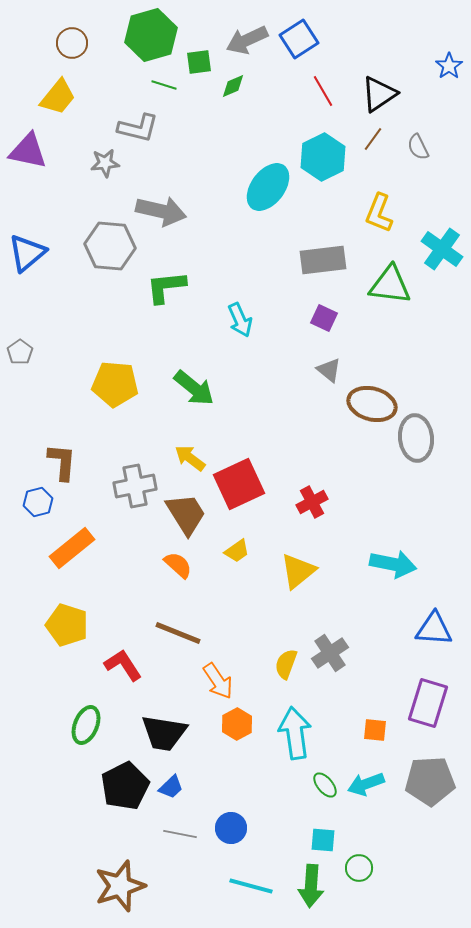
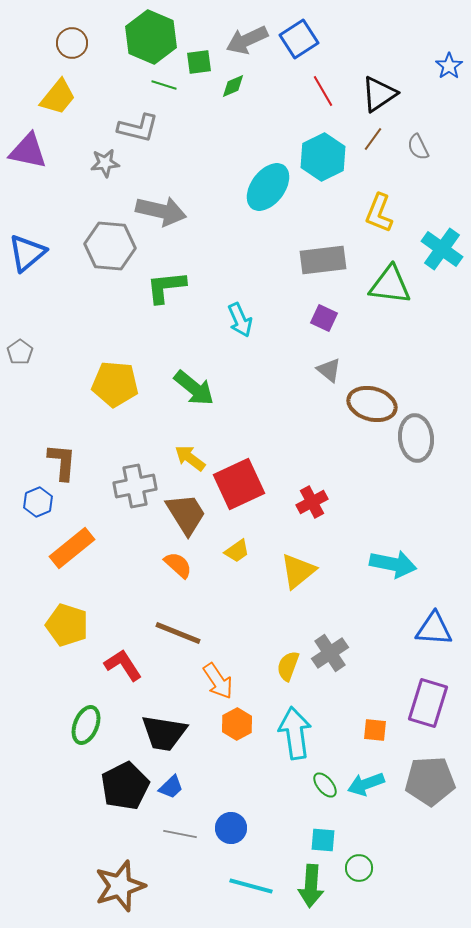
green hexagon at (151, 35): moved 2 px down; rotated 21 degrees counterclockwise
blue hexagon at (38, 502): rotated 8 degrees counterclockwise
yellow semicircle at (286, 664): moved 2 px right, 2 px down
